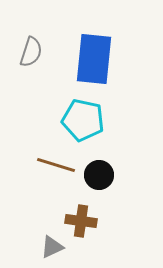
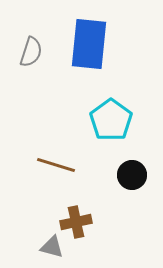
blue rectangle: moved 5 px left, 15 px up
cyan pentagon: moved 28 px right; rotated 24 degrees clockwise
black circle: moved 33 px right
brown cross: moved 5 px left, 1 px down; rotated 20 degrees counterclockwise
gray triangle: rotated 40 degrees clockwise
